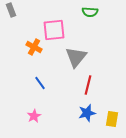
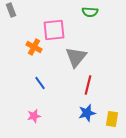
pink star: rotated 16 degrees clockwise
